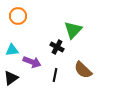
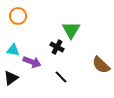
green triangle: moved 2 px left; rotated 12 degrees counterclockwise
cyan triangle: moved 1 px right; rotated 16 degrees clockwise
brown semicircle: moved 18 px right, 5 px up
black line: moved 6 px right, 2 px down; rotated 56 degrees counterclockwise
